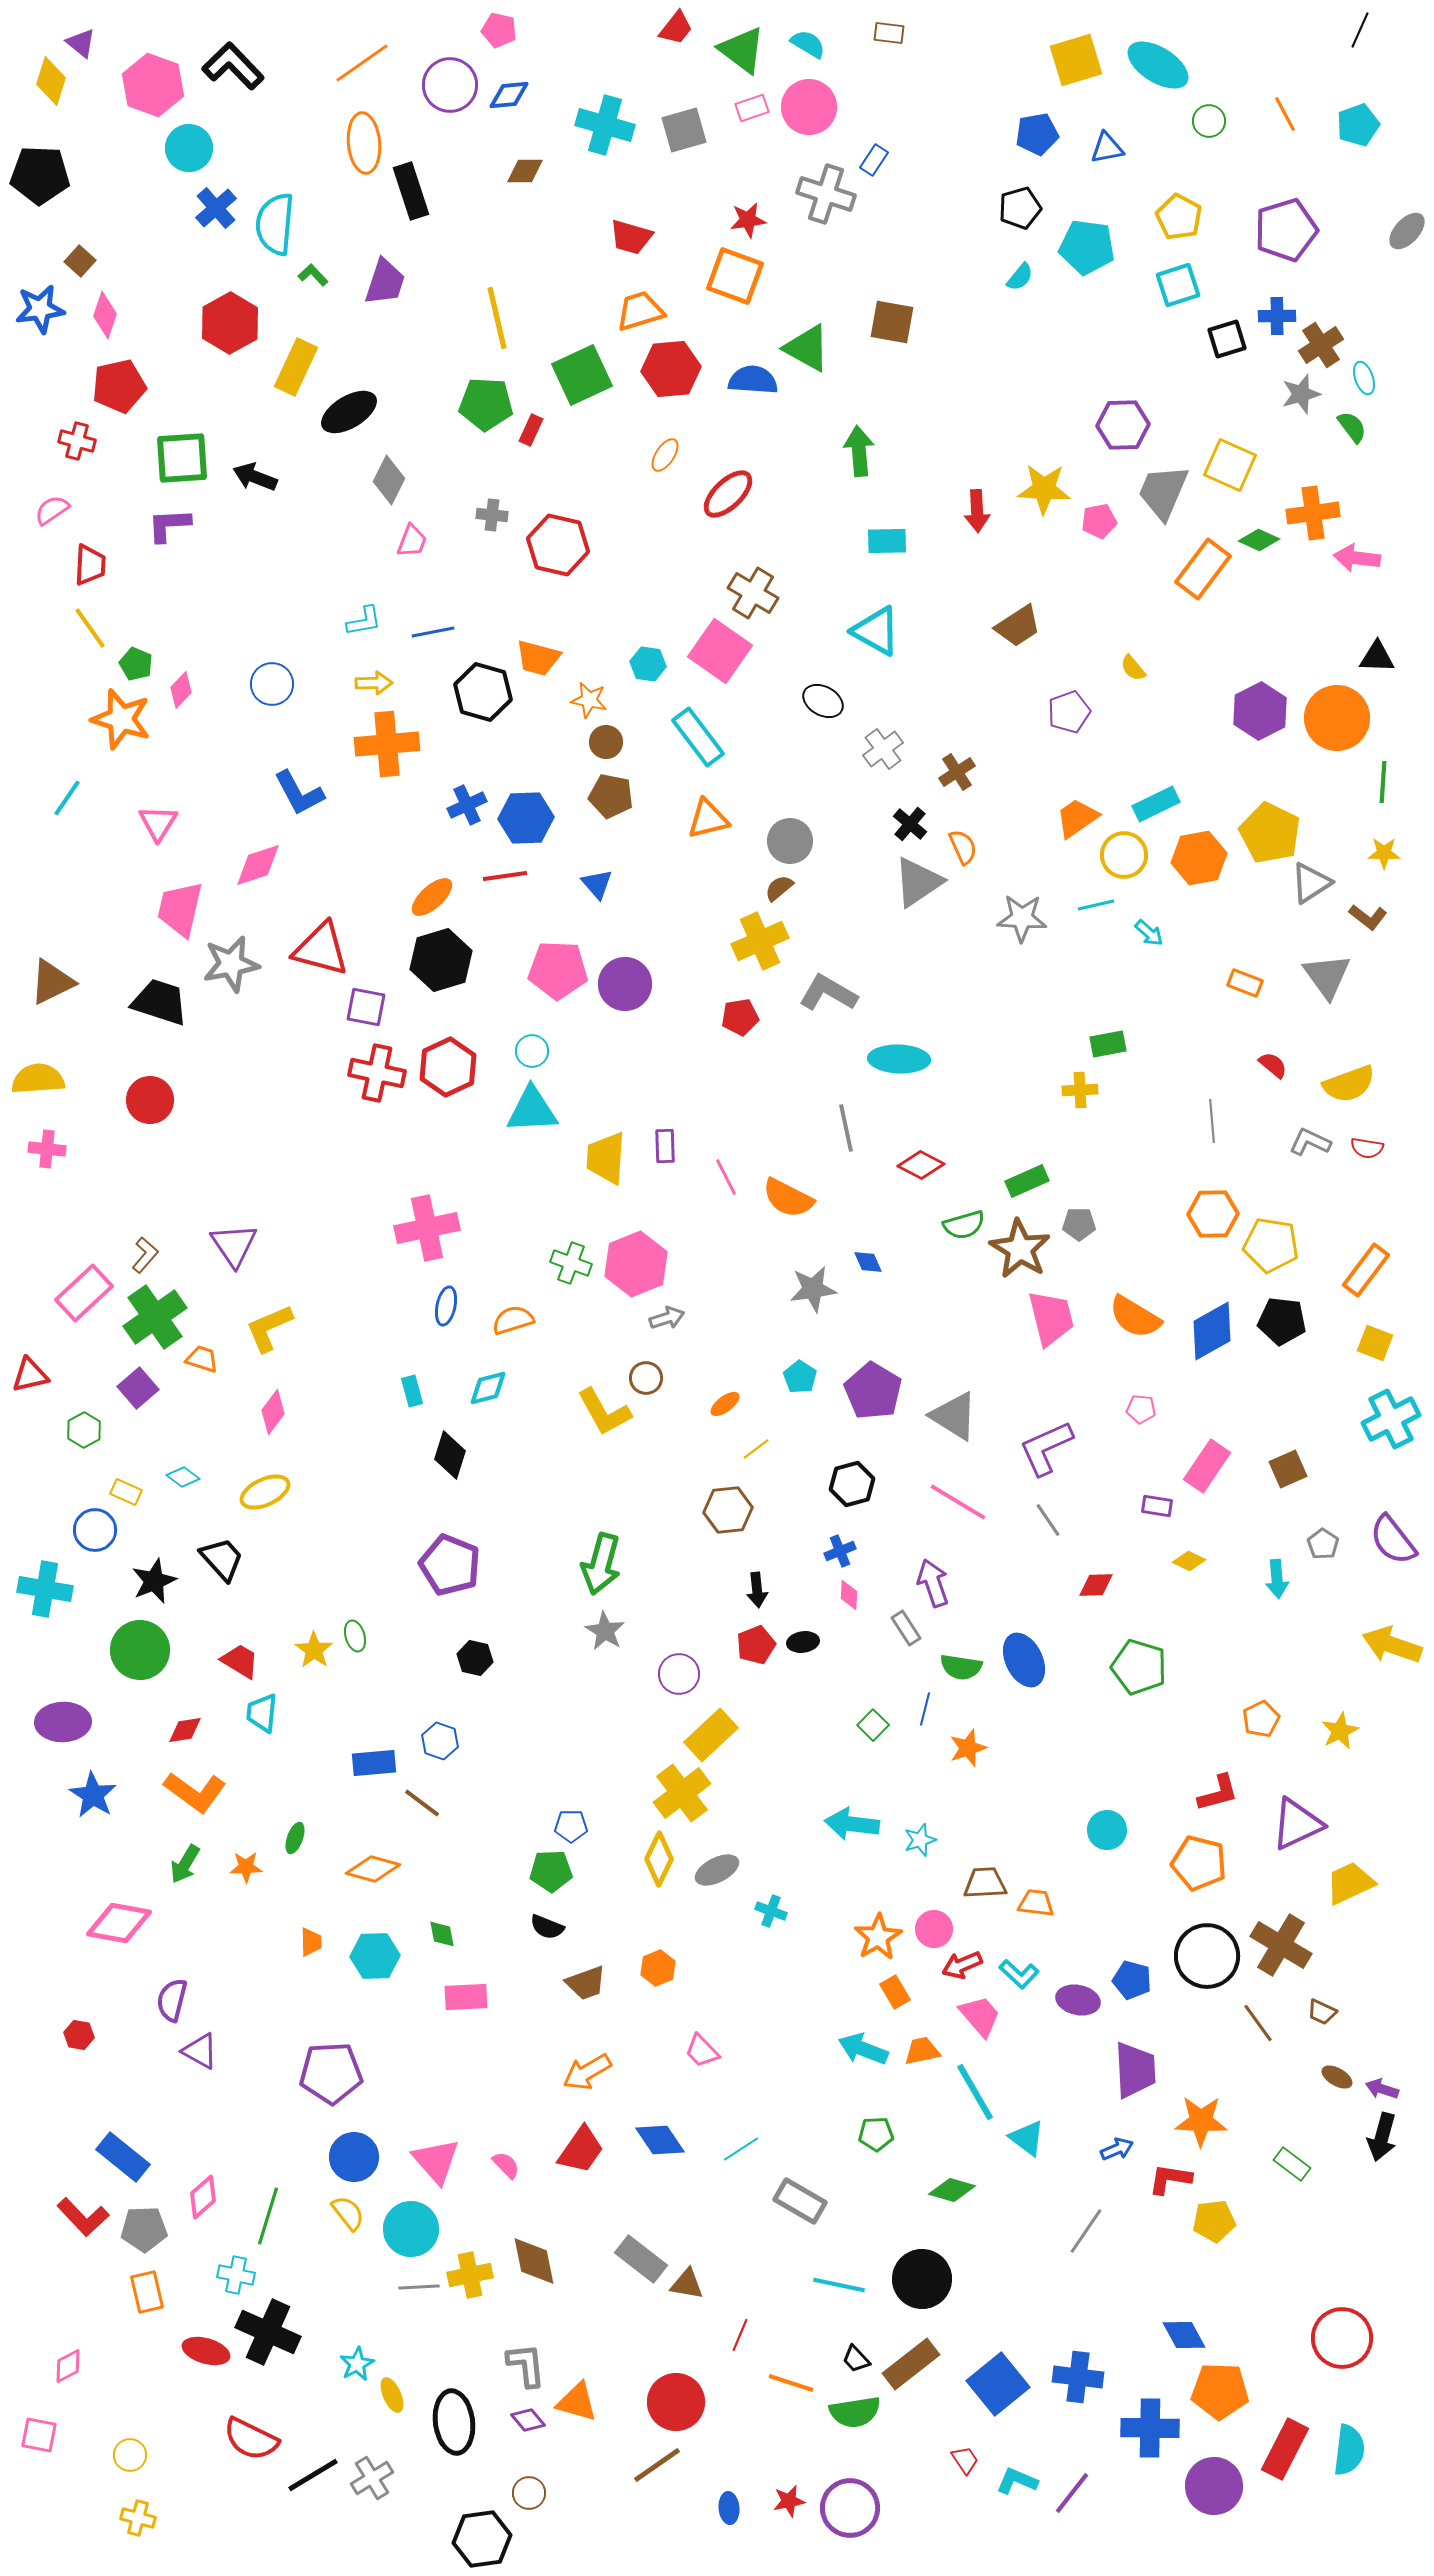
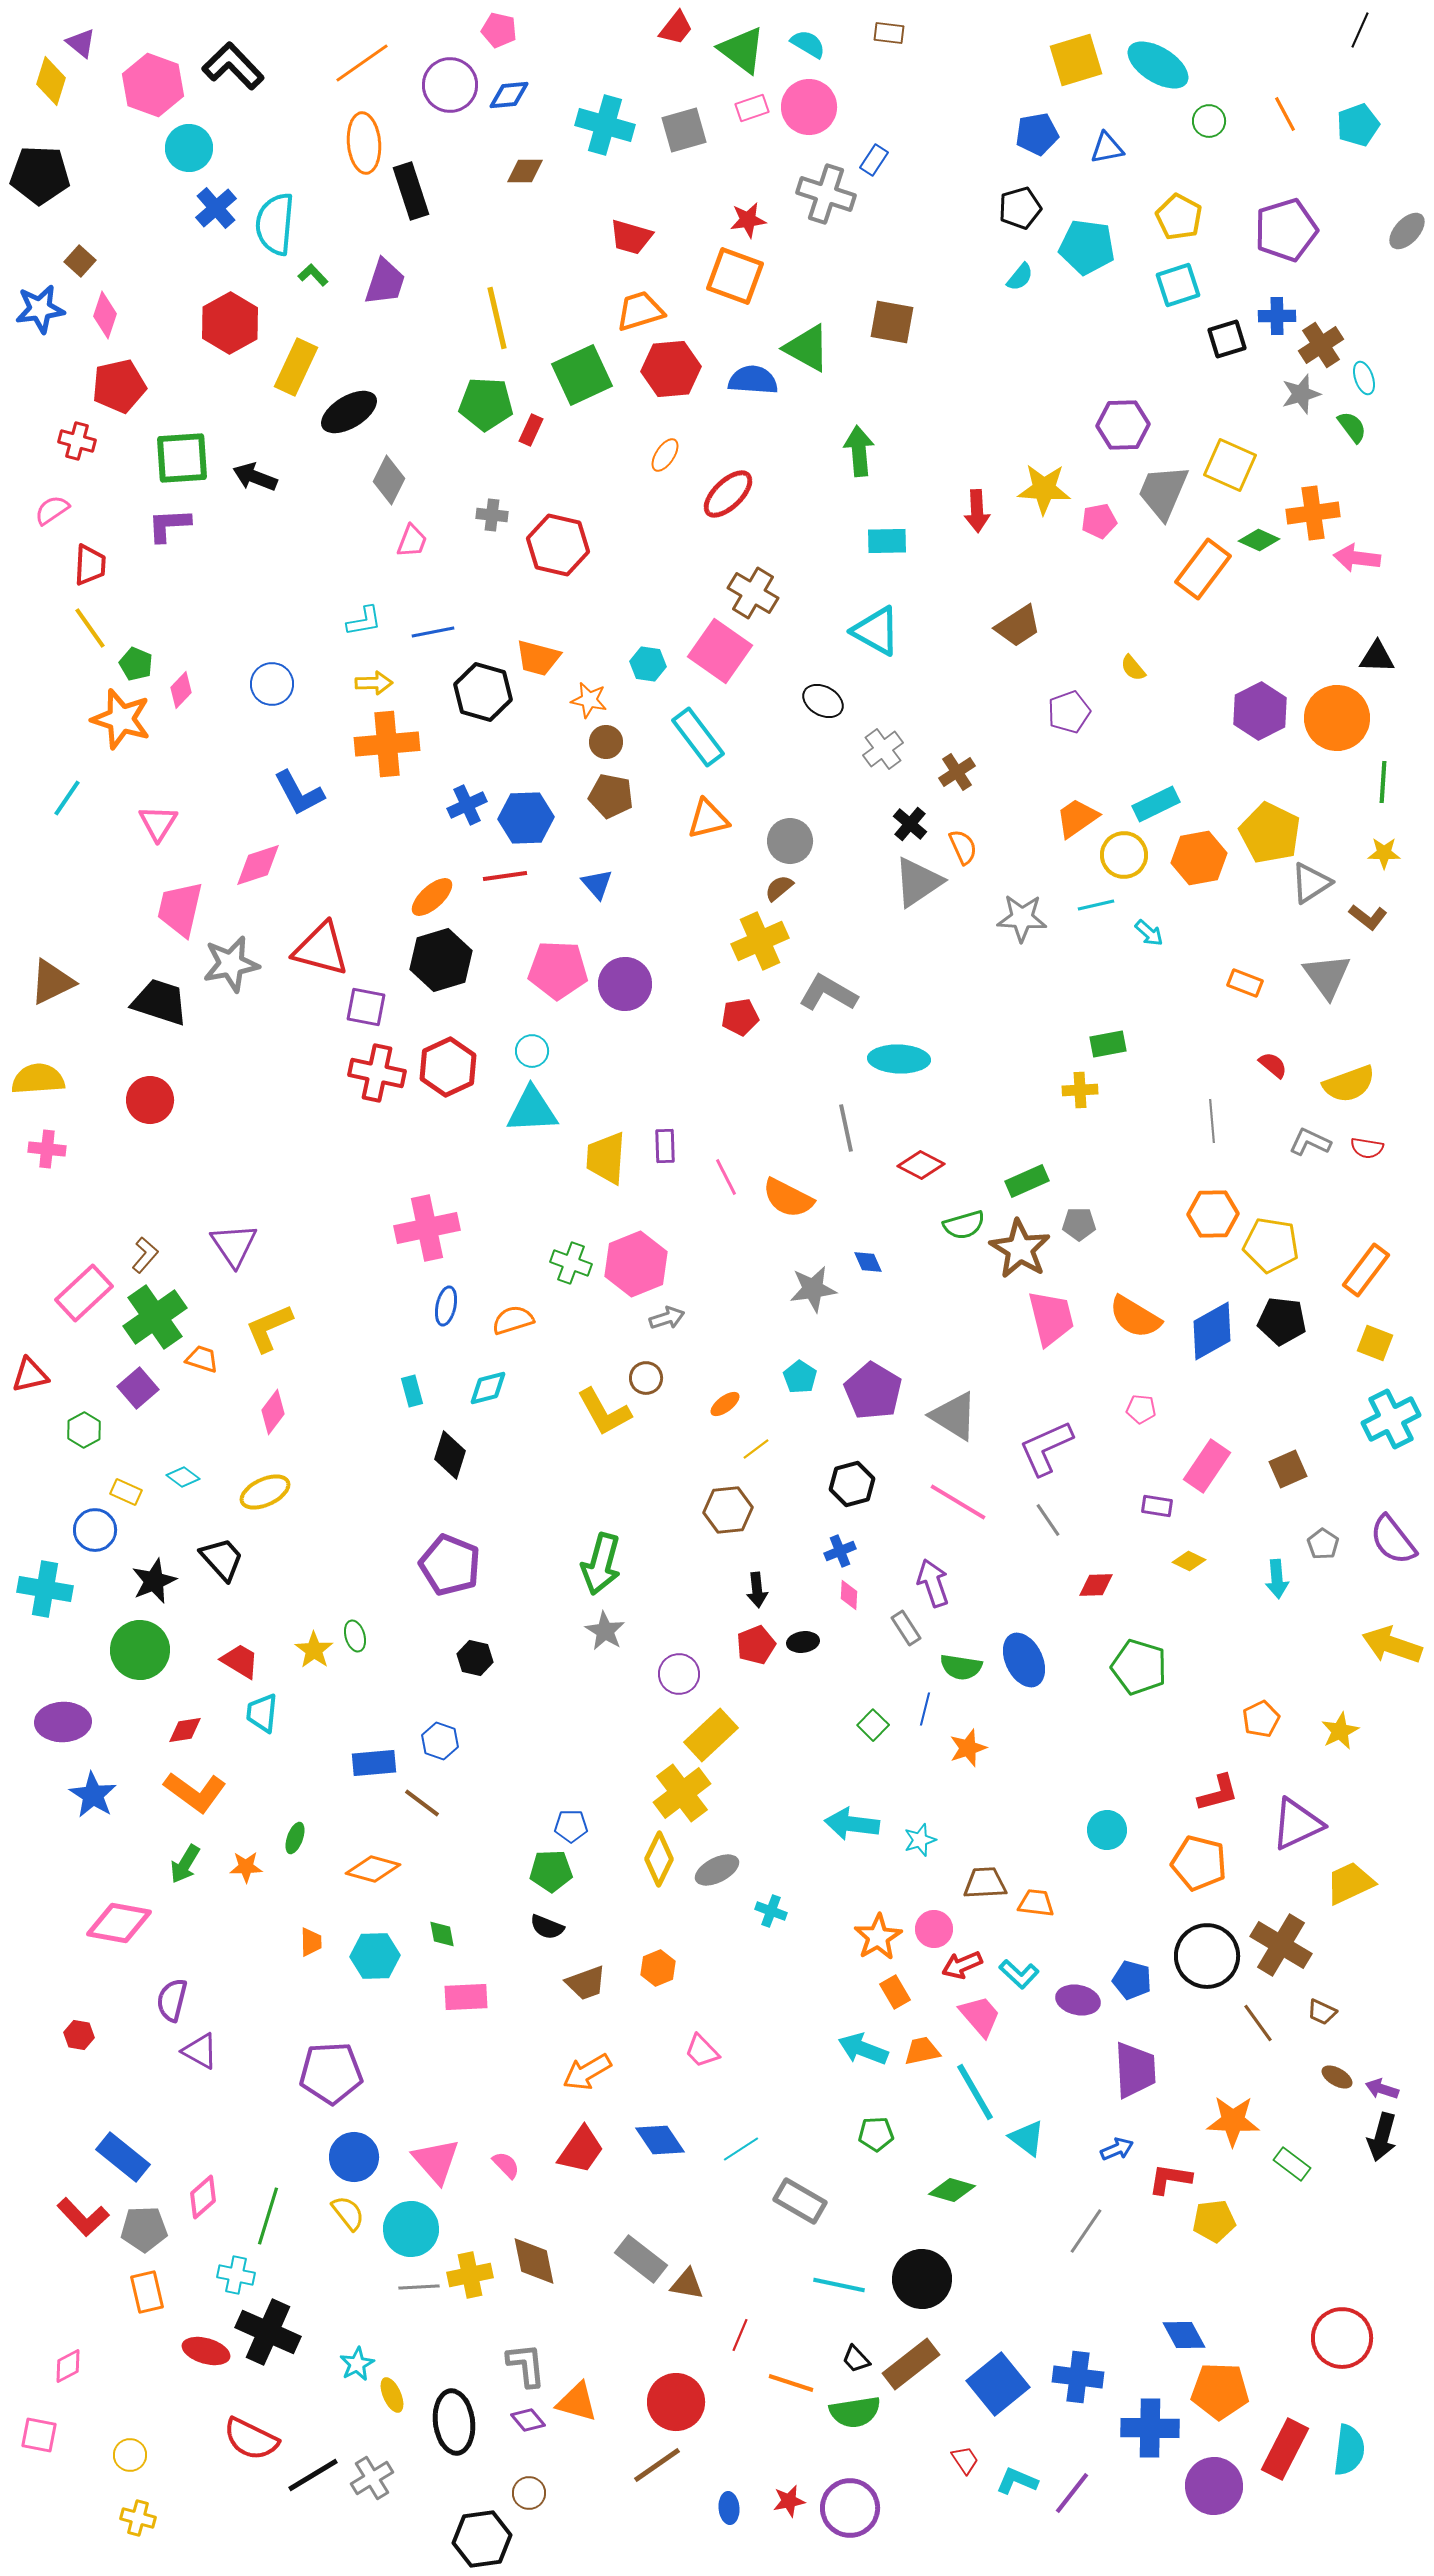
orange star at (1201, 2121): moved 32 px right
